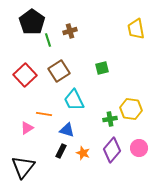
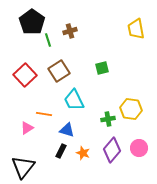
green cross: moved 2 px left
